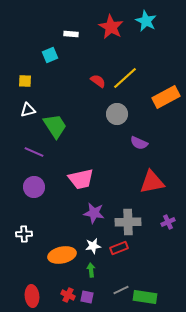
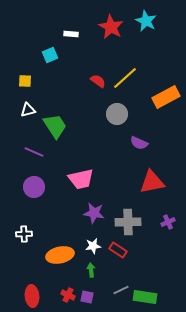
red rectangle: moved 1 px left, 2 px down; rotated 54 degrees clockwise
orange ellipse: moved 2 px left
